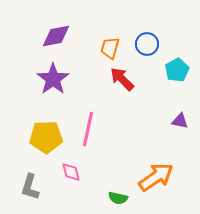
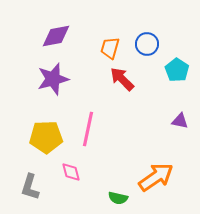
cyan pentagon: rotated 10 degrees counterclockwise
purple star: rotated 20 degrees clockwise
